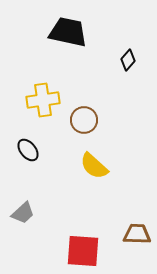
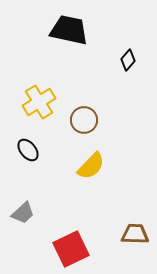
black trapezoid: moved 1 px right, 2 px up
yellow cross: moved 4 px left, 2 px down; rotated 24 degrees counterclockwise
yellow semicircle: moved 3 px left; rotated 88 degrees counterclockwise
brown trapezoid: moved 2 px left
red square: moved 12 px left, 2 px up; rotated 30 degrees counterclockwise
